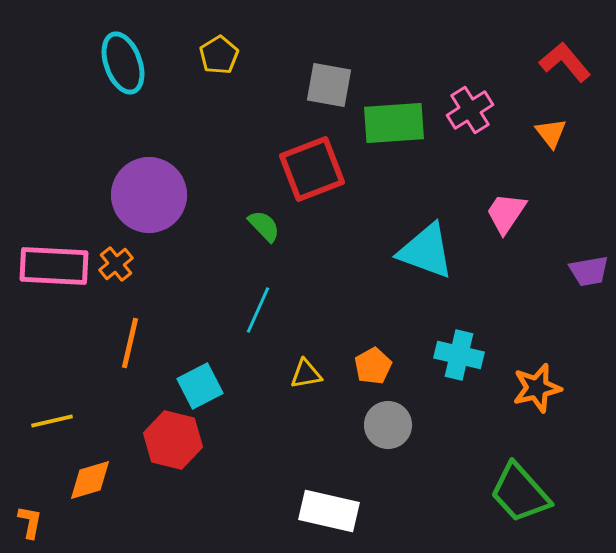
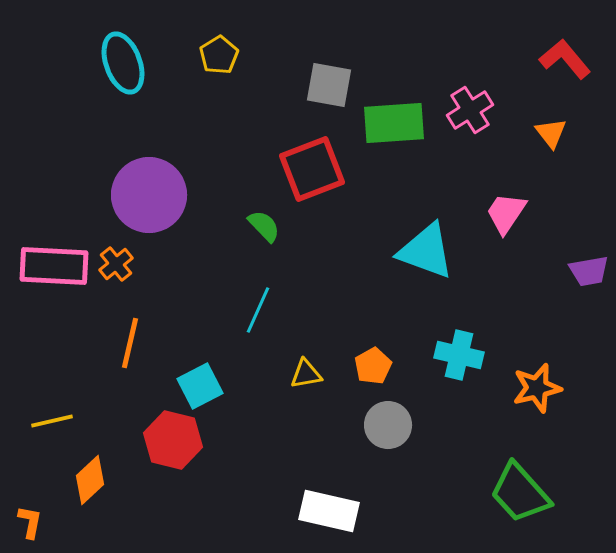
red L-shape: moved 3 px up
orange diamond: rotated 27 degrees counterclockwise
